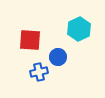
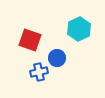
red square: rotated 15 degrees clockwise
blue circle: moved 1 px left, 1 px down
